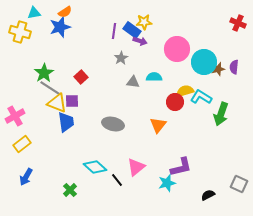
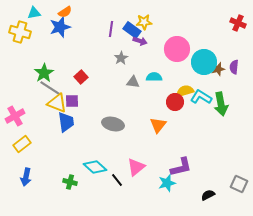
purple line: moved 3 px left, 2 px up
green arrow: moved 10 px up; rotated 30 degrees counterclockwise
blue arrow: rotated 18 degrees counterclockwise
green cross: moved 8 px up; rotated 32 degrees counterclockwise
